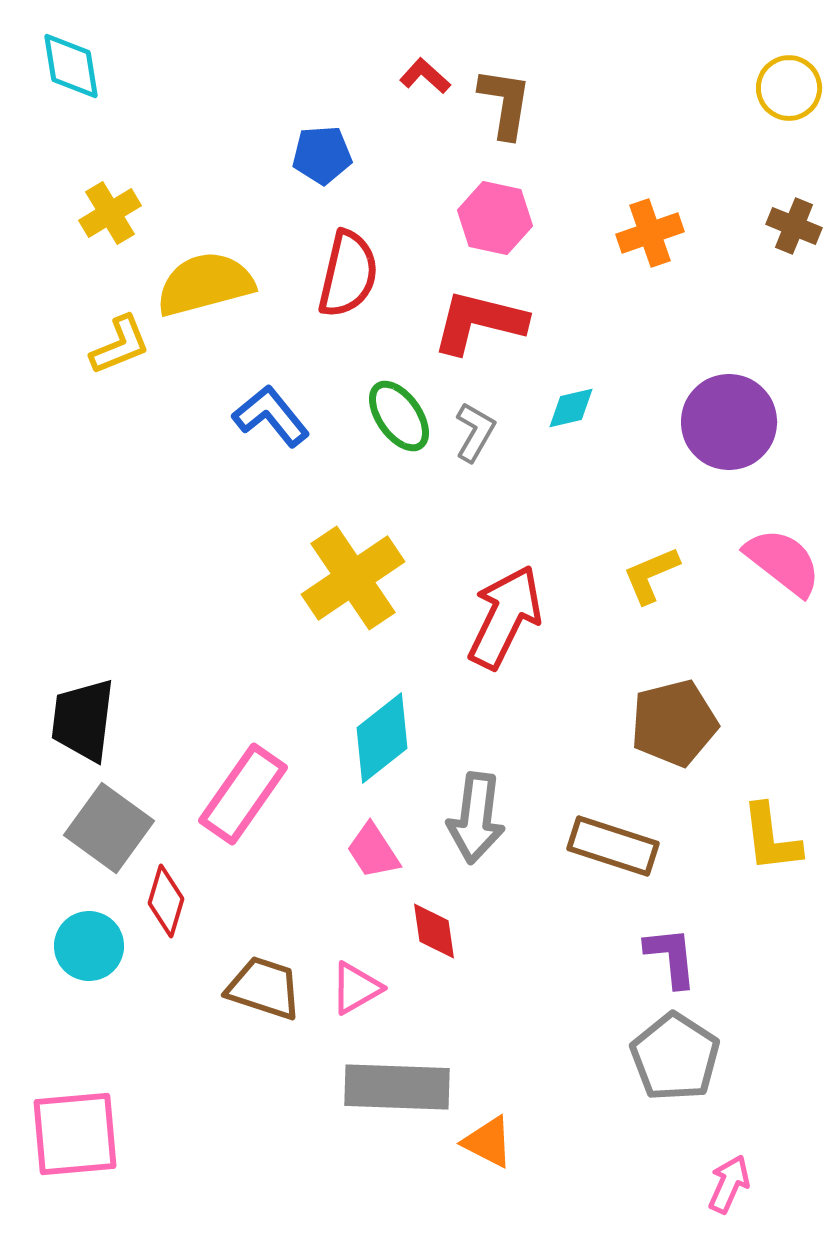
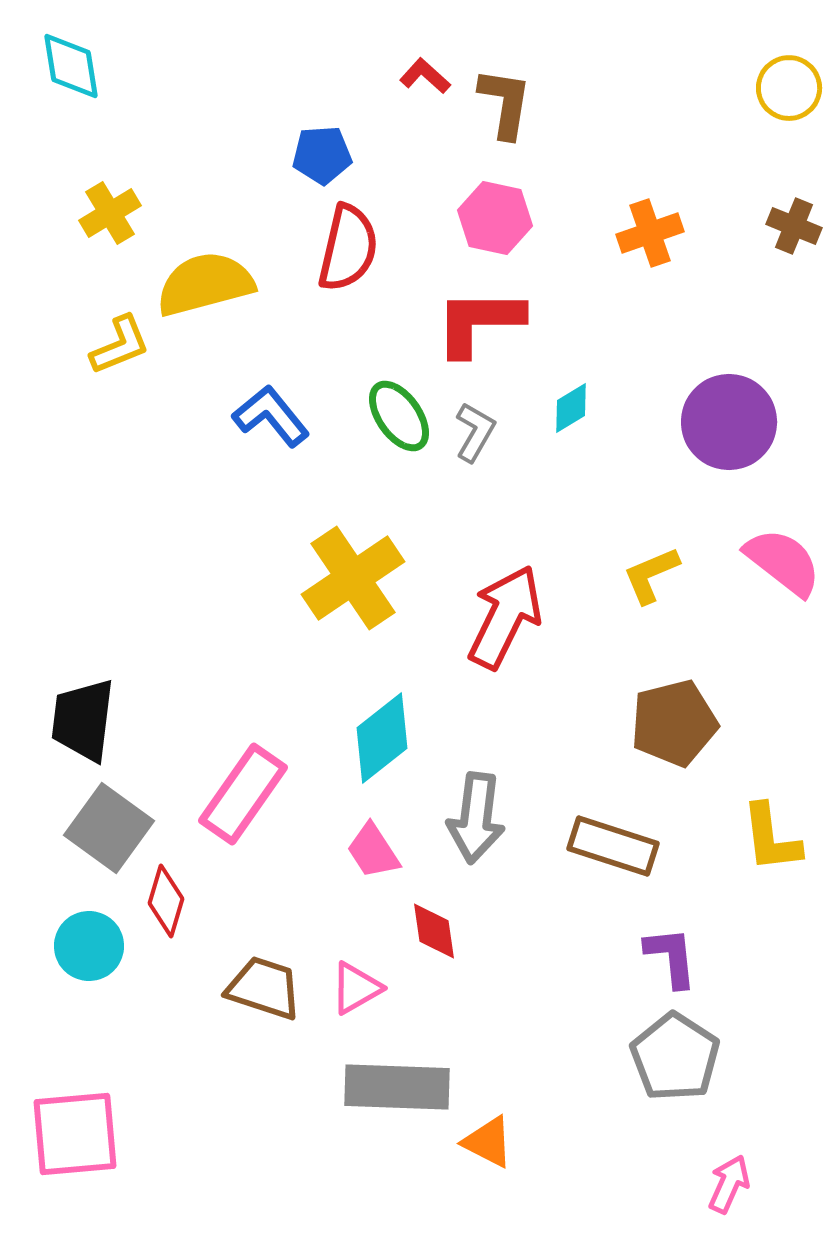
red semicircle at (348, 274): moved 26 px up
red L-shape at (479, 322): rotated 14 degrees counterclockwise
cyan diamond at (571, 408): rotated 18 degrees counterclockwise
